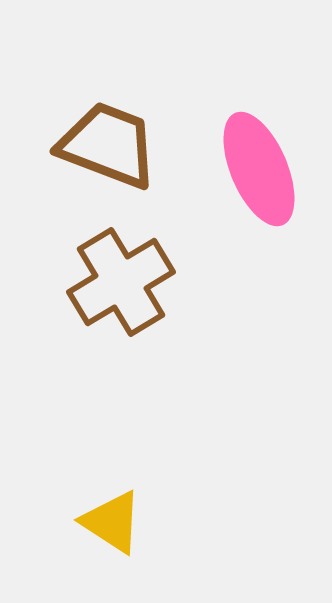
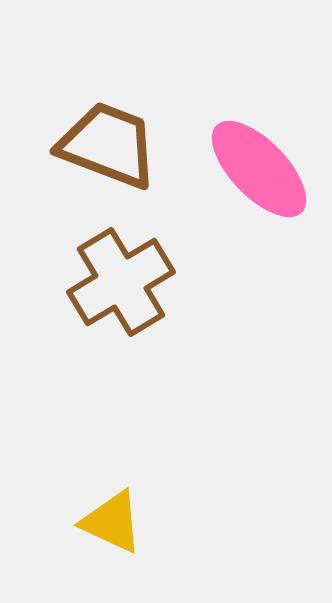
pink ellipse: rotated 21 degrees counterclockwise
yellow triangle: rotated 8 degrees counterclockwise
